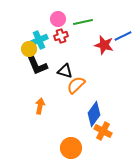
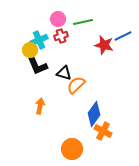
yellow circle: moved 1 px right, 1 px down
black triangle: moved 1 px left, 2 px down
orange circle: moved 1 px right, 1 px down
